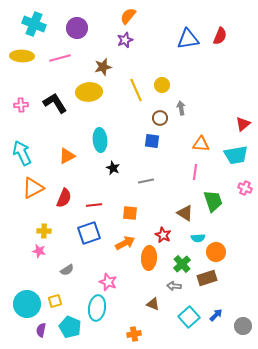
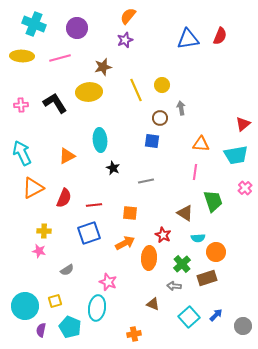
pink cross at (245, 188): rotated 24 degrees clockwise
cyan circle at (27, 304): moved 2 px left, 2 px down
